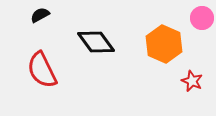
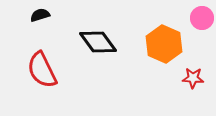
black semicircle: rotated 12 degrees clockwise
black diamond: moved 2 px right
red star: moved 1 px right, 3 px up; rotated 20 degrees counterclockwise
